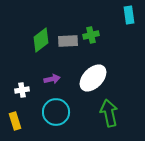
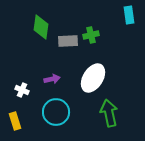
green diamond: moved 13 px up; rotated 45 degrees counterclockwise
white ellipse: rotated 12 degrees counterclockwise
white cross: rotated 32 degrees clockwise
